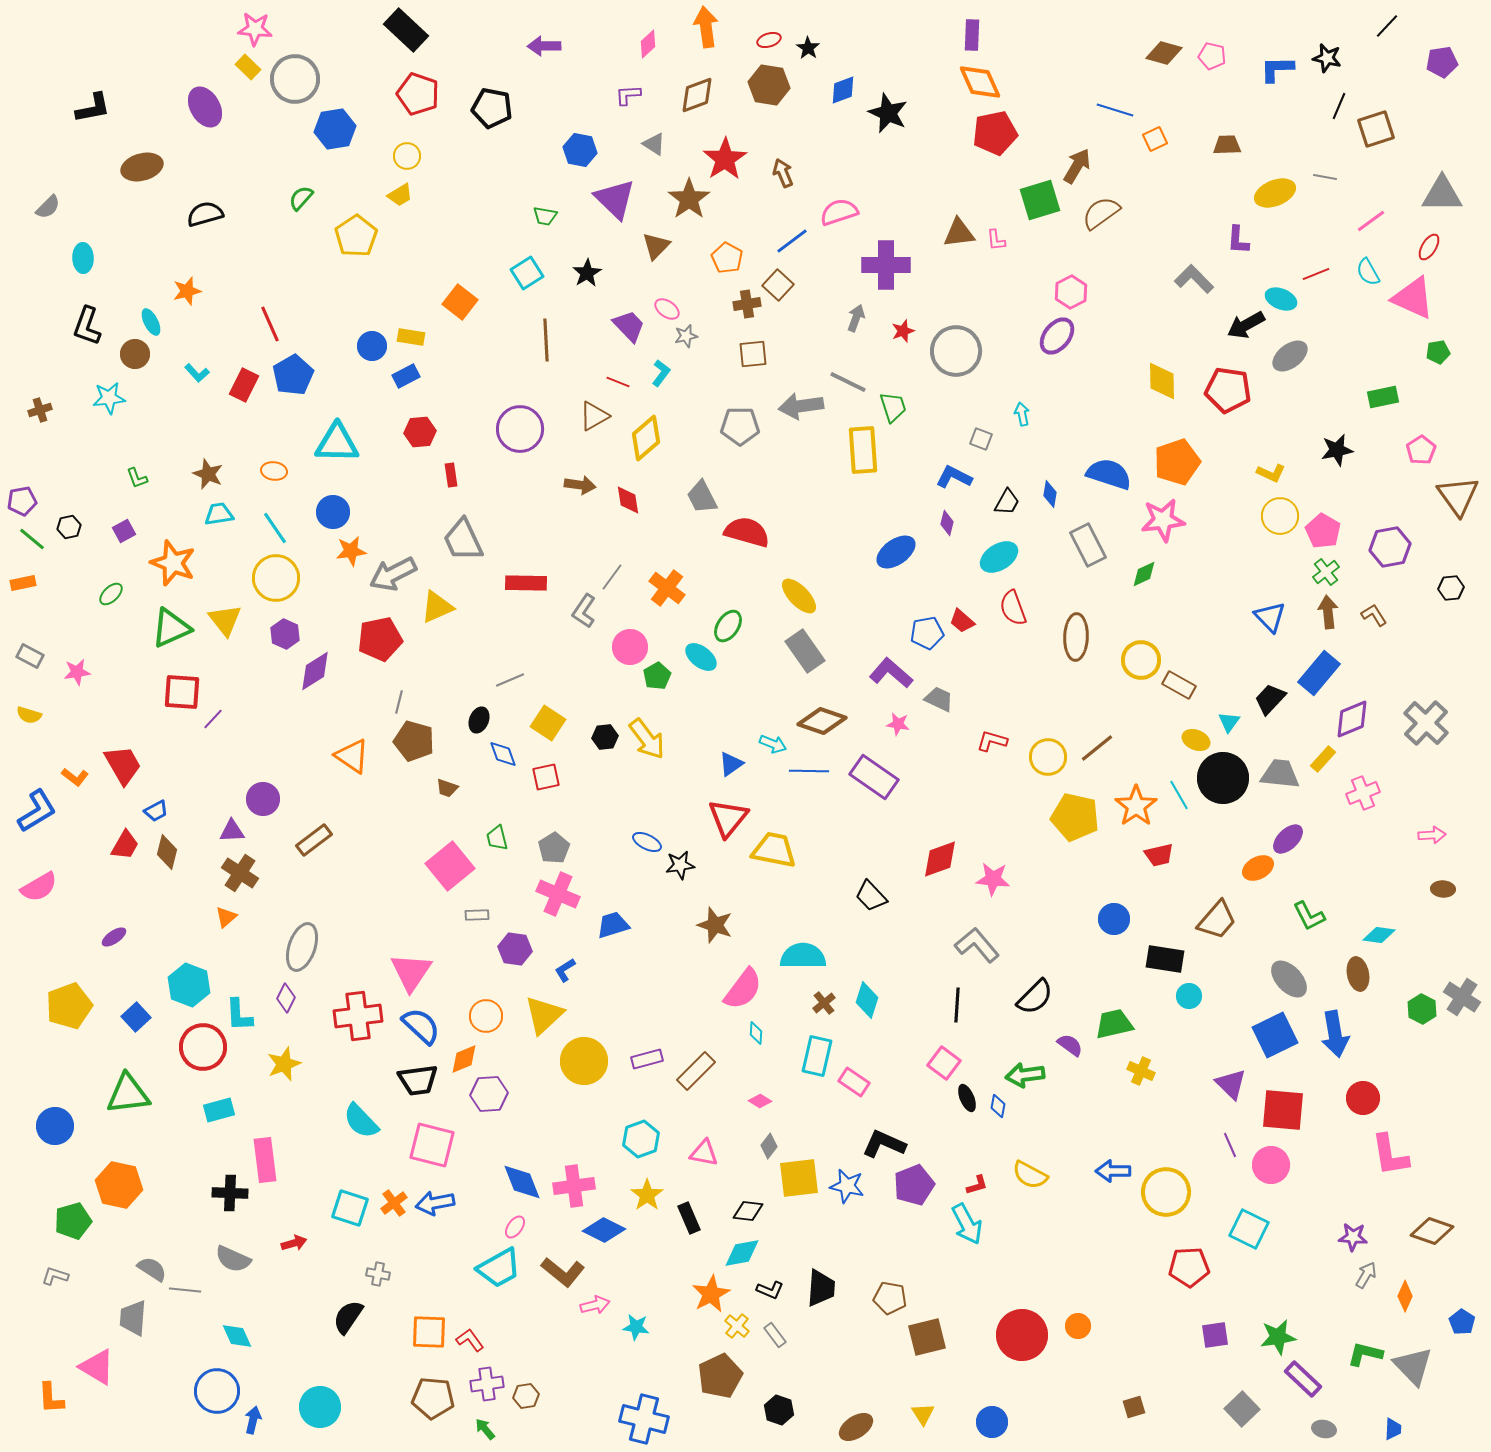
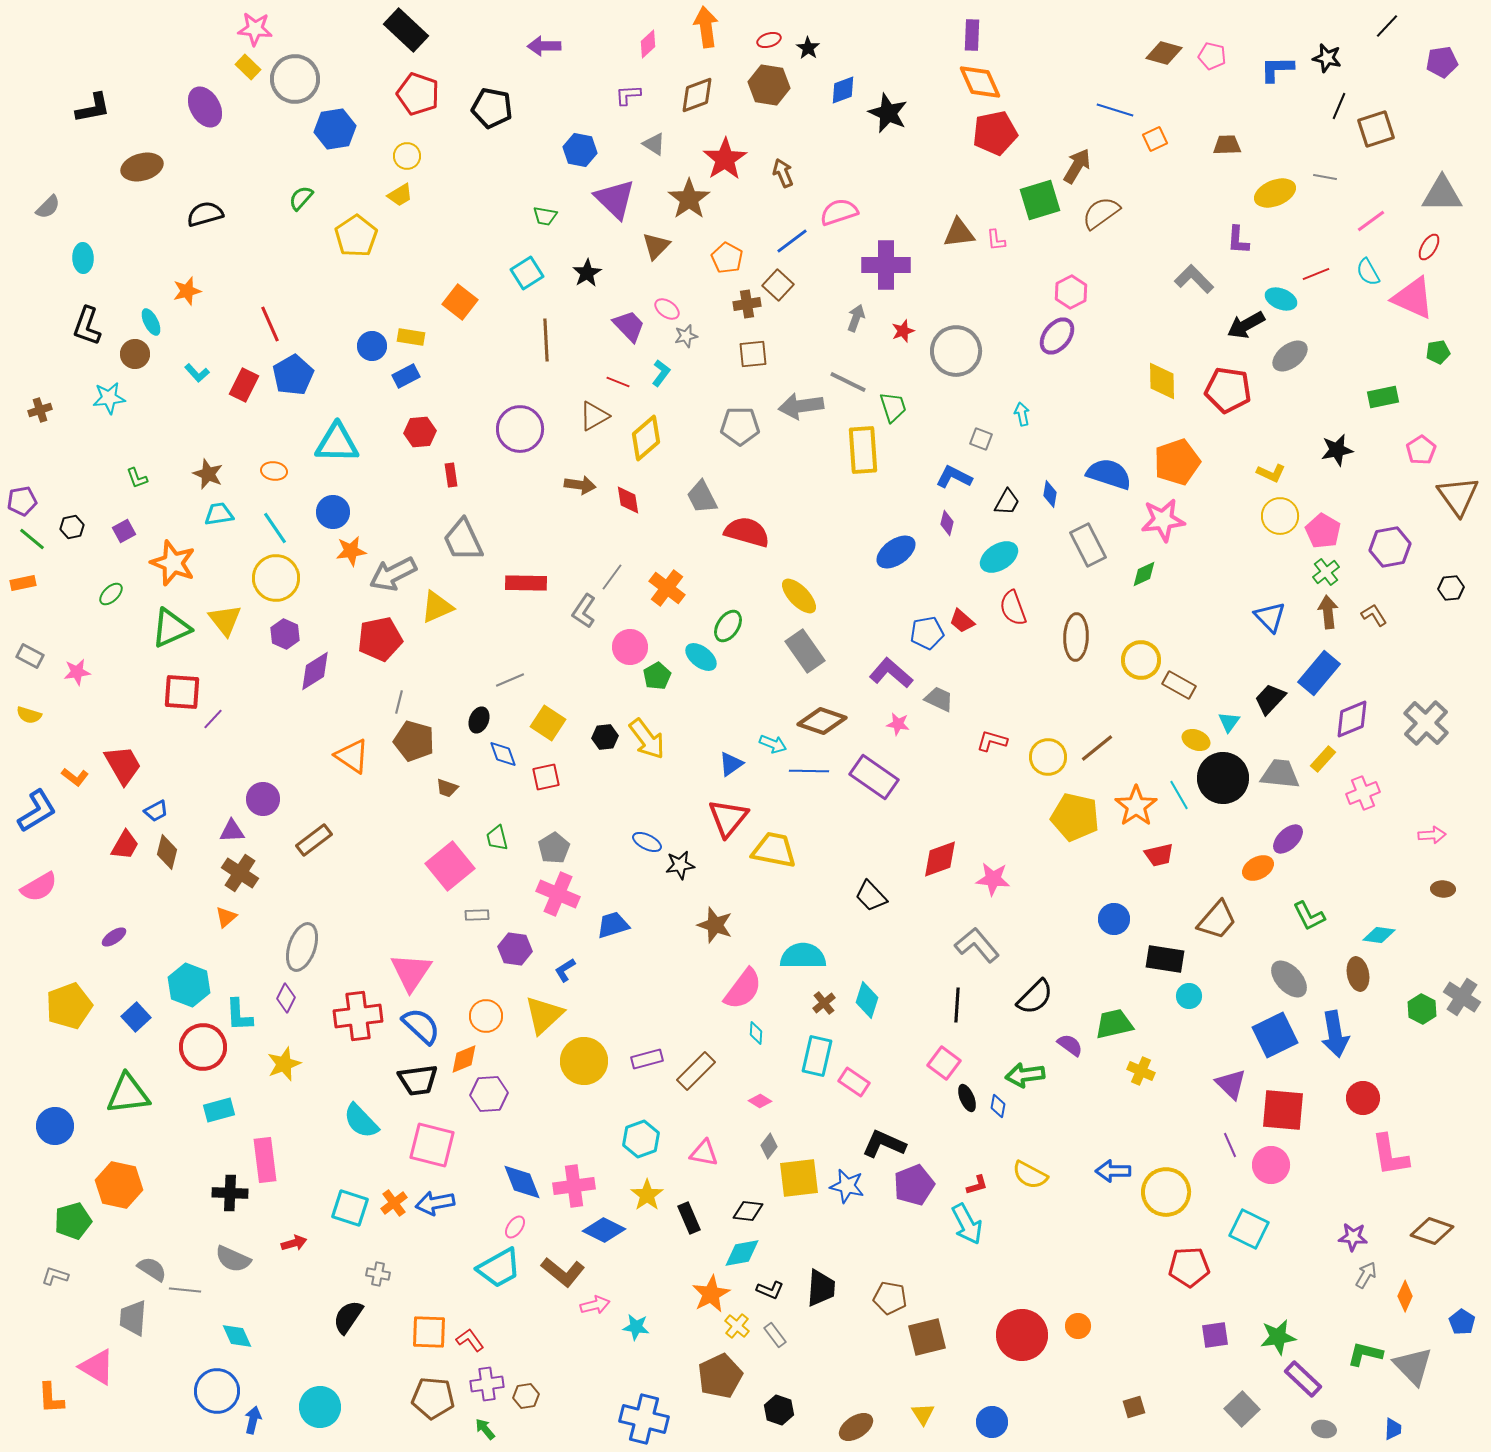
black hexagon at (69, 527): moved 3 px right
